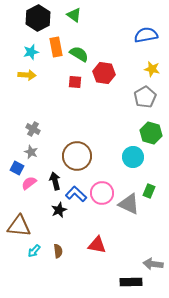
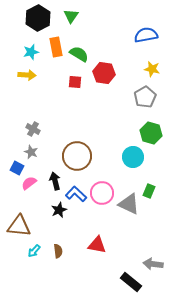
green triangle: moved 3 px left, 1 px down; rotated 28 degrees clockwise
black rectangle: rotated 40 degrees clockwise
